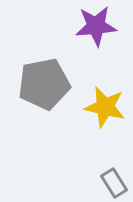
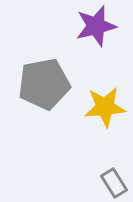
purple star: rotated 9 degrees counterclockwise
yellow star: rotated 18 degrees counterclockwise
